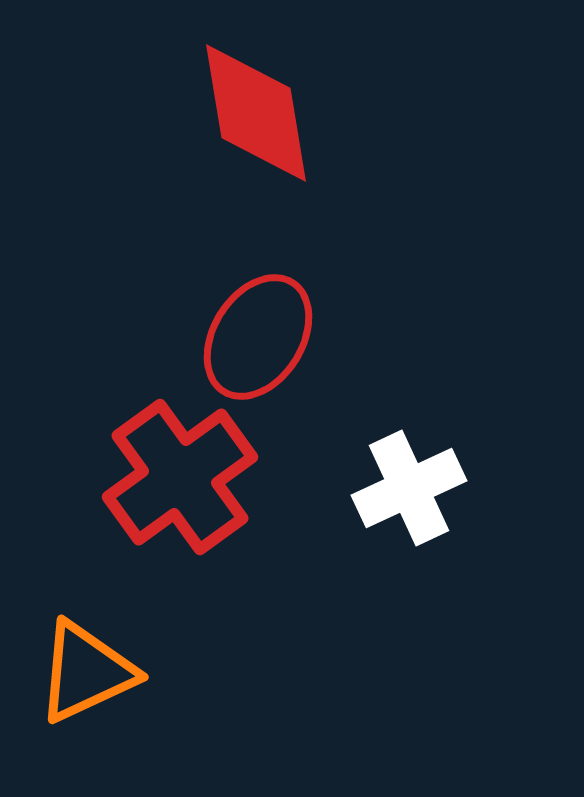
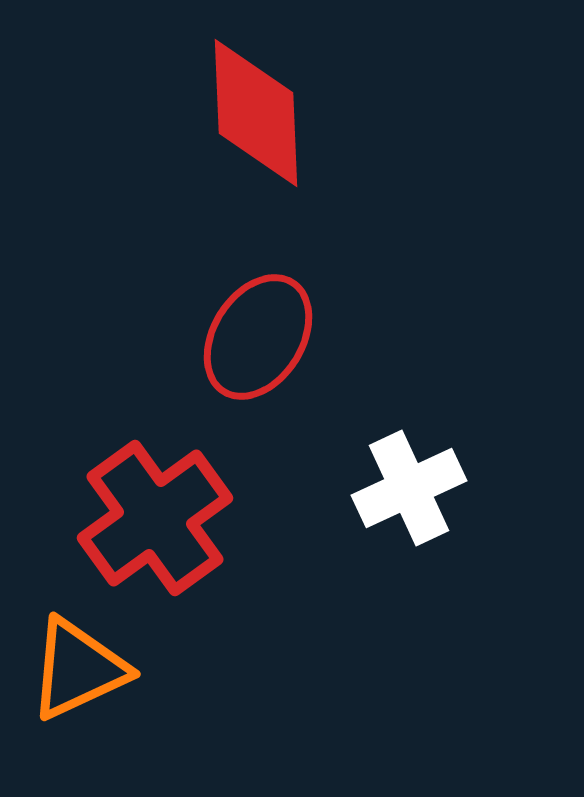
red diamond: rotated 7 degrees clockwise
red cross: moved 25 px left, 41 px down
orange triangle: moved 8 px left, 3 px up
